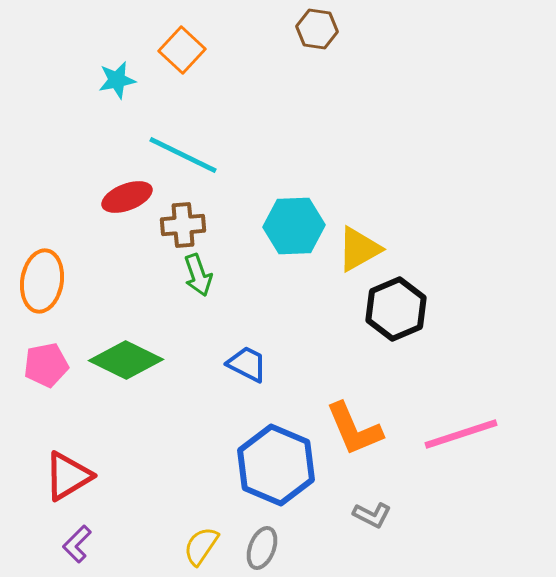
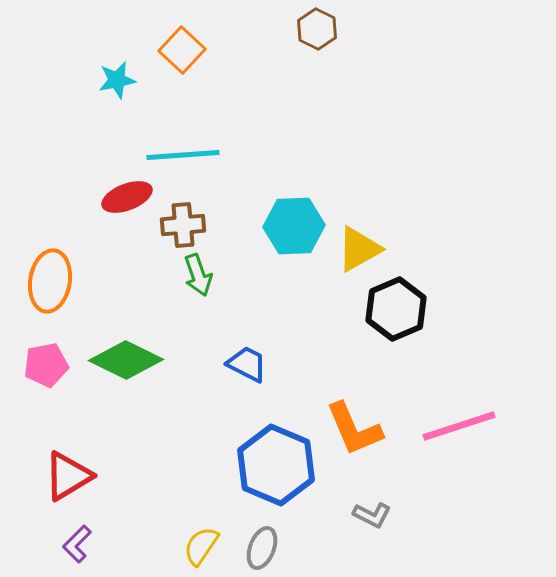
brown hexagon: rotated 18 degrees clockwise
cyan line: rotated 30 degrees counterclockwise
orange ellipse: moved 8 px right
pink line: moved 2 px left, 8 px up
